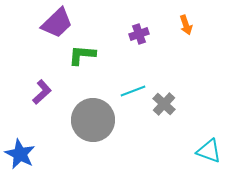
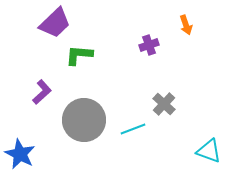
purple trapezoid: moved 2 px left
purple cross: moved 10 px right, 11 px down
green L-shape: moved 3 px left
cyan line: moved 38 px down
gray circle: moved 9 px left
